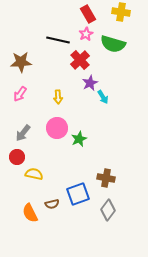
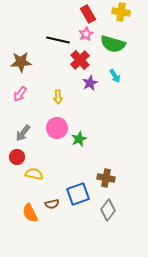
cyan arrow: moved 12 px right, 21 px up
